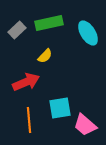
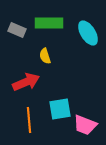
green rectangle: rotated 12 degrees clockwise
gray rectangle: rotated 66 degrees clockwise
yellow semicircle: rotated 119 degrees clockwise
cyan square: moved 1 px down
pink trapezoid: rotated 20 degrees counterclockwise
